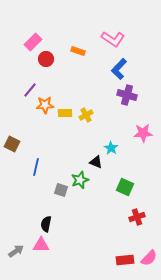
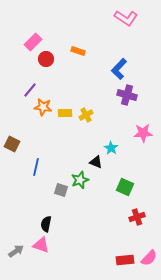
pink L-shape: moved 13 px right, 21 px up
orange star: moved 2 px left, 2 px down; rotated 12 degrees clockwise
pink triangle: rotated 18 degrees clockwise
